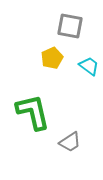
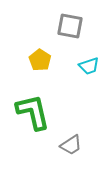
yellow pentagon: moved 12 px left, 2 px down; rotated 15 degrees counterclockwise
cyan trapezoid: rotated 125 degrees clockwise
gray trapezoid: moved 1 px right, 3 px down
